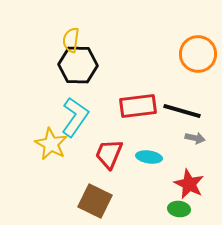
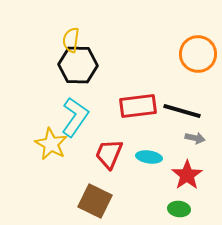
red star: moved 2 px left, 9 px up; rotated 12 degrees clockwise
